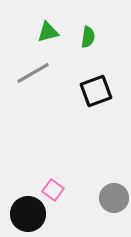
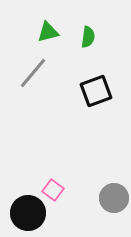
gray line: rotated 20 degrees counterclockwise
black circle: moved 1 px up
